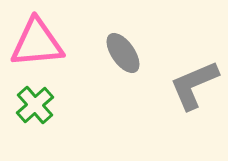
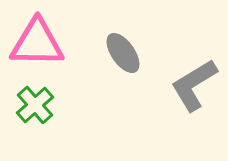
pink triangle: rotated 6 degrees clockwise
gray L-shape: rotated 8 degrees counterclockwise
